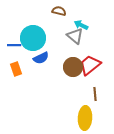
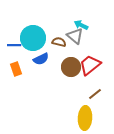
brown semicircle: moved 31 px down
blue semicircle: moved 1 px down
brown circle: moved 2 px left
brown line: rotated 56 degrees clockwise
